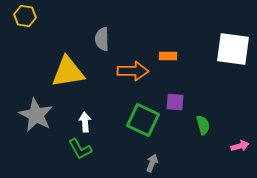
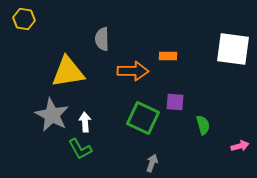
yellow hexagon: moved 1 px left, 3 px down
gray star: moved 16 px right
green square: moved 2 px up
